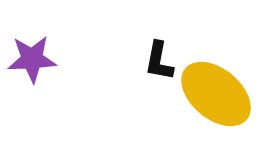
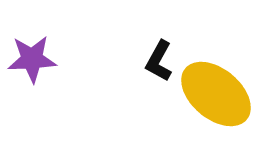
black L-shape: rotated 18 degrees clockwise
